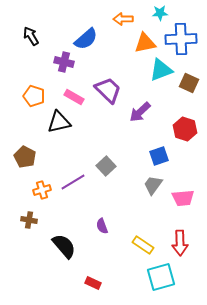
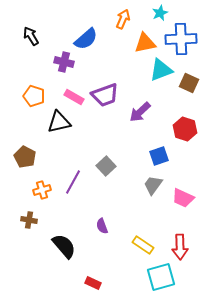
cyan star: rotated 21 degrees counterclockwise
orange arrow: rotated 114 degrees clockwise
purple trapezoid: moved 3 px left, 5 px down; rotated 116 degrees clockwise
purple line: rotated 30 degrees counterclockwise
pink trapezoid: rotated 30 degrees clockwise
red arrow: moved 4 px down
